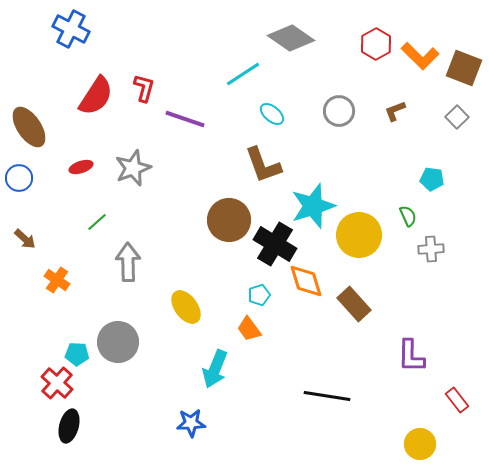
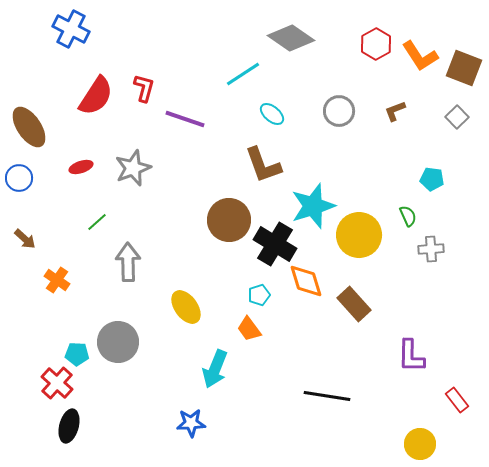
orange L-shape at (420, 56): rotated 12 degrees clockwise
